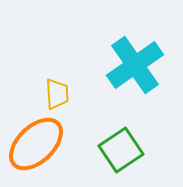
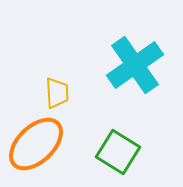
yellow trapezoid: moved 1 px up
green square: moved 3 px left, 2 px down; rotated 24 degrees counterclockwise
